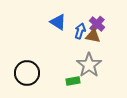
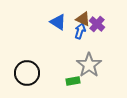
brown triangle: moved 10 px left, 17 px up; rotated 14 degrees clockwise
